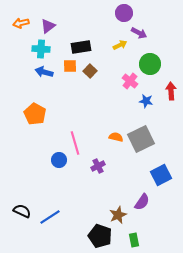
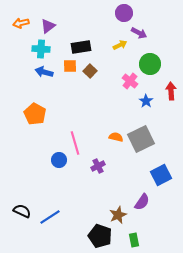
blue star: rotated 24 degrees clockwise
